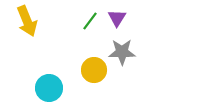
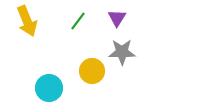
green line: moved 12 px left
yellow circle: moved 2 px left, 1 px down
